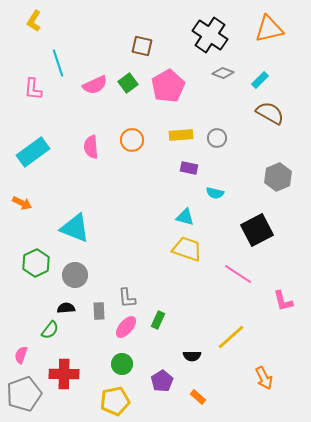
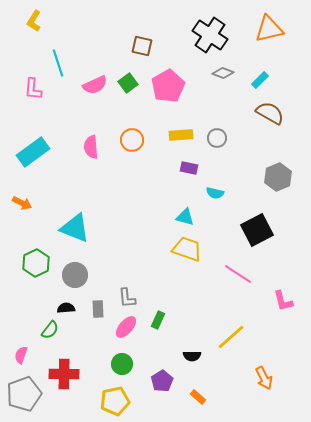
gray rectangle at (99, 311): moved 1 px left, 2 px up
